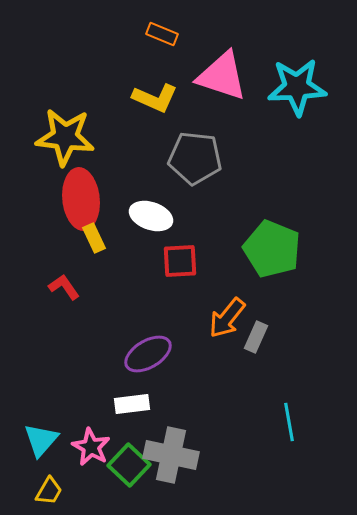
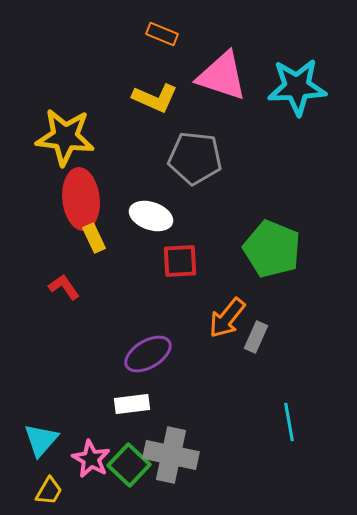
pink star: moved 12 px down
